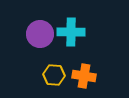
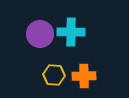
orange cross: rotated 10 degrees counterclockwise
